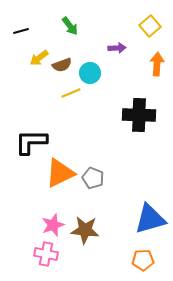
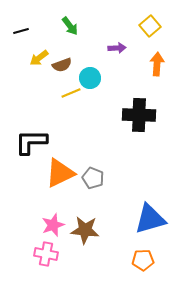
cyan circle: moved 5 px down
